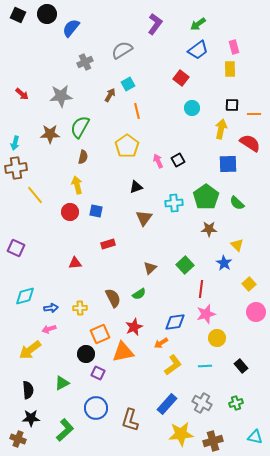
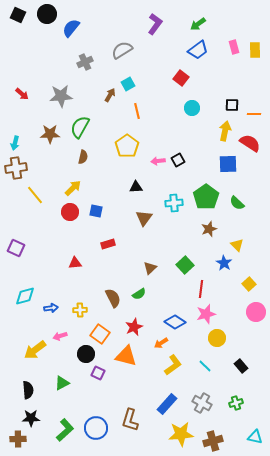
yellow rectangle at (230, 69): moved 25 px right, 19 px up
yellow arrow at (221, 129): moved 4 px right, 2 px down
pink arrow at (158, 161): rotated 72 degrees counterclockwise
yellow arrow at (77, 185): moved 4 px left, 3 px down; rotated 60 degrees clockwise
black triangle at (136, 187): rotated 16 degrees clockwise
brown star at (209, 229): rotated 21 degrees counterclockwise
yellow cross at (80, 308): moved 2 px down
blue diamond at (175, 322): rotated 40 degrees clockwise
pink arrow at (49, 329): moved 11 px right, 7 px down
orange square at (100, 334): rotated 30 degrees counterclockwise
yellow arrow at (30, 350): moved 5 px right
orange triangle at (123, 352): moved 3 px right, 4 px down; rotated 25 degrees clockwise
cyan line at (205, 366): rotated 48 degrees clockwise
blue circle at (96, 408): moved 20 px down
brown cross at (18, 439): rotated 21 degrees counterclockwise
